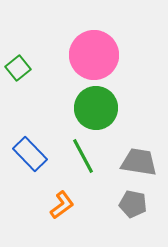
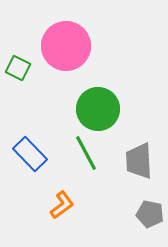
pink circle: moved 28 px left, 9 px up
green square: rotated 25 degrees counterclockwise
green circle: moved 2 px right, 1 px down
green line: moved 3 px right, 3 px up
gray trapezoid: moved 1 px up; rotated 102 degrees counterclockwise
gray pentagon: moved 17 px right, 10 px down
